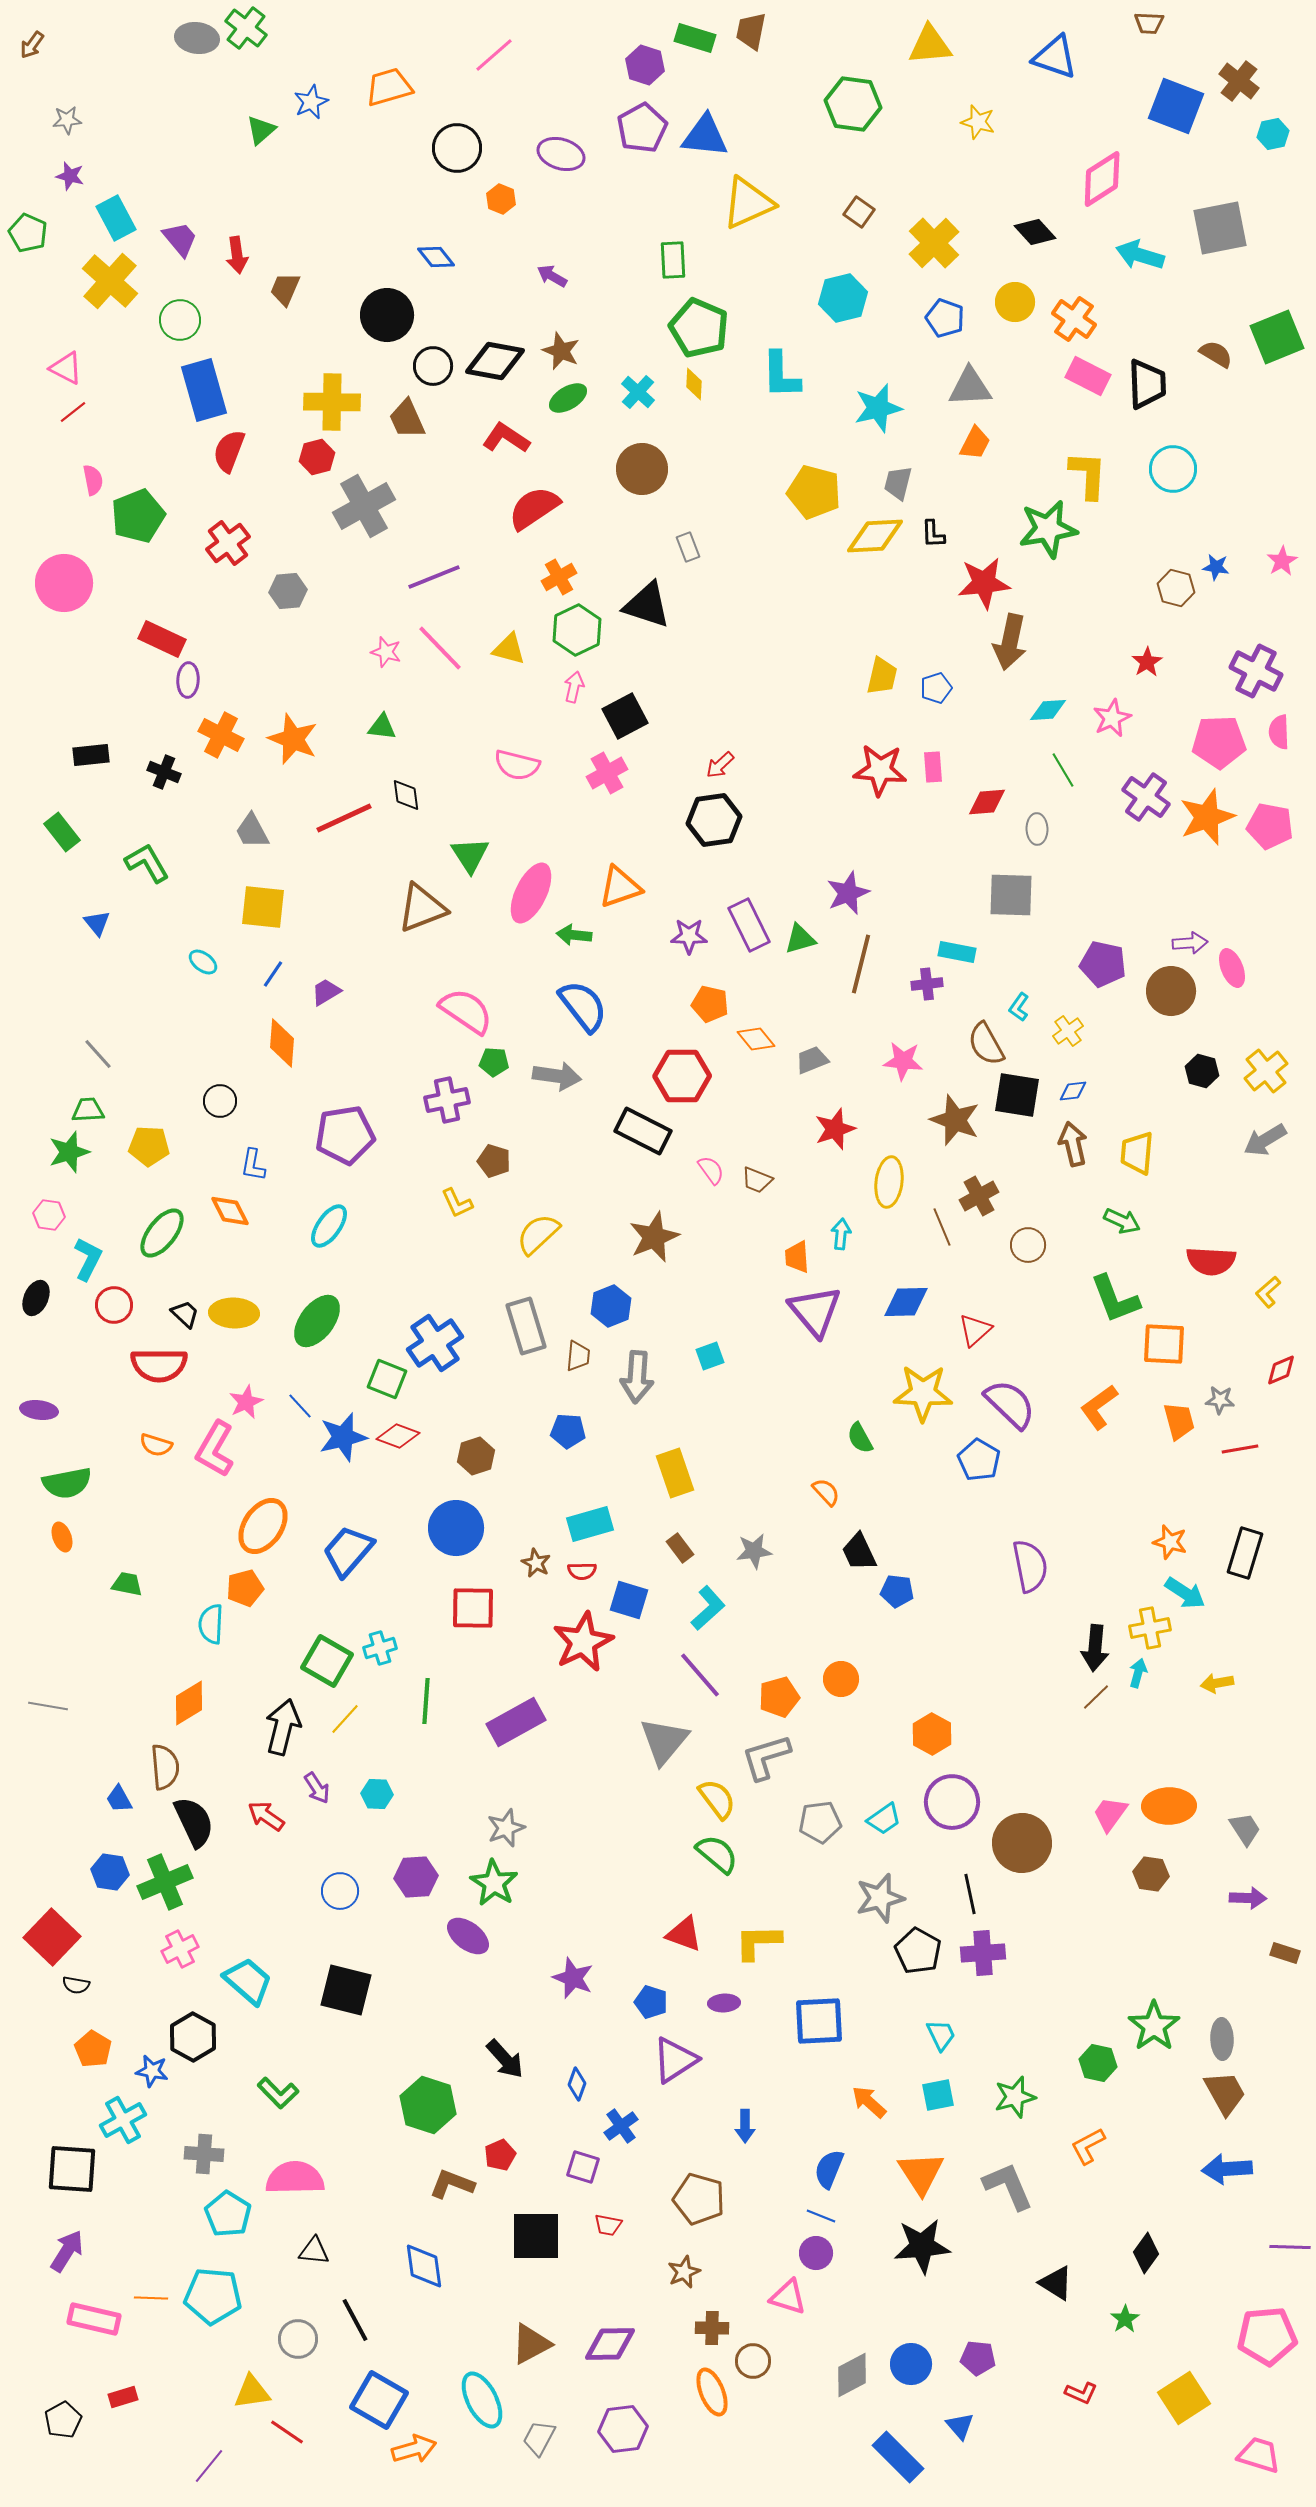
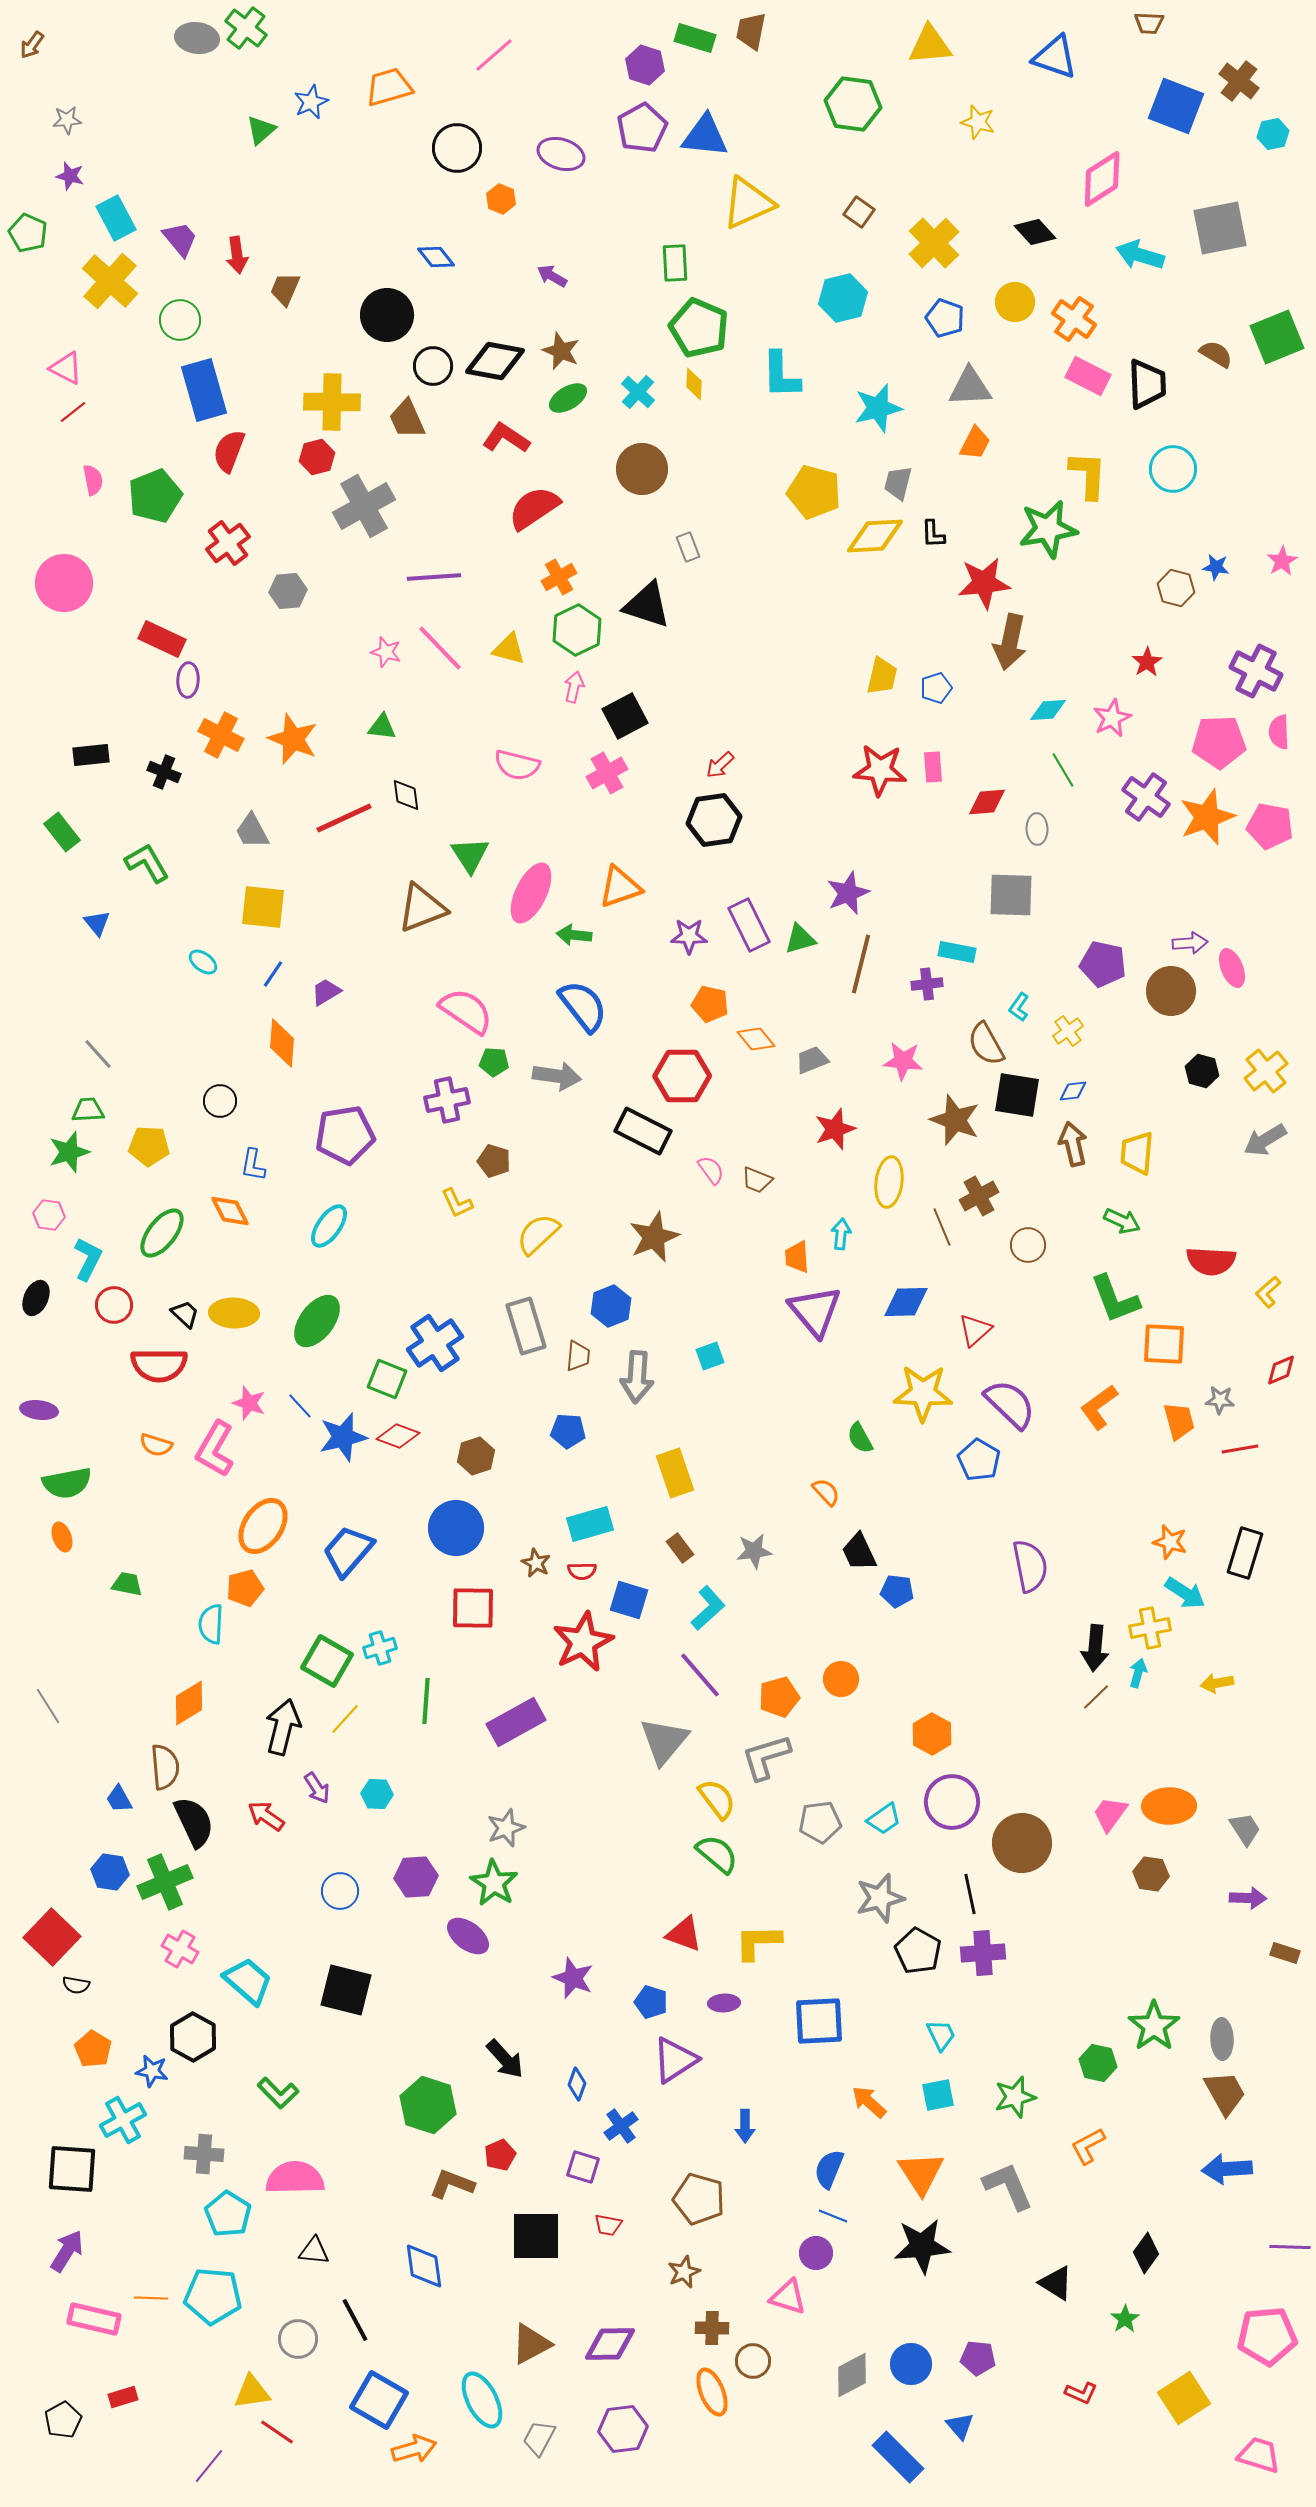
green rectangle at (673, 260): moved 2 px right, 3 px down
green pentagon at (138, 516): moved 17 px right, 20 px up
purple line at (434, 577): rotated 18 degrees clockwise
pink star at (246, 1402): moved 3 px right, 1 px down; rotated 28 degrees counterclockwise
gray line at (48, 1706): rotated 48 degrees clockwise
pink cross at (180, 1949): rotated 33 degrees counterclockwise
blue line at (821, 2216): moved 12 px right
red line at (287, 2432): moved 10 px left
